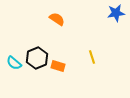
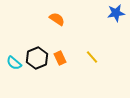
yellow line: rotated 24 degrees counterclockwise
orange rectangle: moved 2 px right, 8 px up; rotated 48 degrees clockwise
